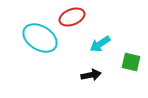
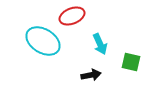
red ellipse: moved 1 px up
cyan ellipse: moved 3 px right, 3 px down
cyan arrow: rotated 80 degrees counterclockwise
